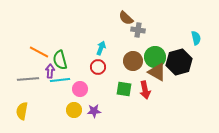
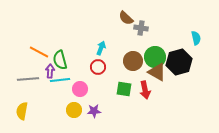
gray cross: moved 3 px right, 2 px up
